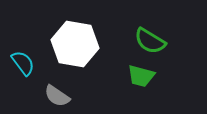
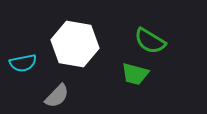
cyan semicircle: rotated 116 degrees clockwise
green trapezoid: moved 6 px left, 2 px up
gray semicircle: rotated 80 degrees counterclockwise
